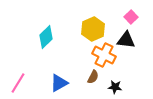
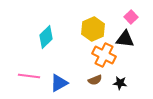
black triangle: moved 1 px left, 1 px up
brown semicircle: moved 2 px right, 3 px down; rotated 40 degrees clockwise
pink line: moved 11 px right, 7 px up; rotated 65 degrees clockwise
black star: moved 5 px right, 4 px up
